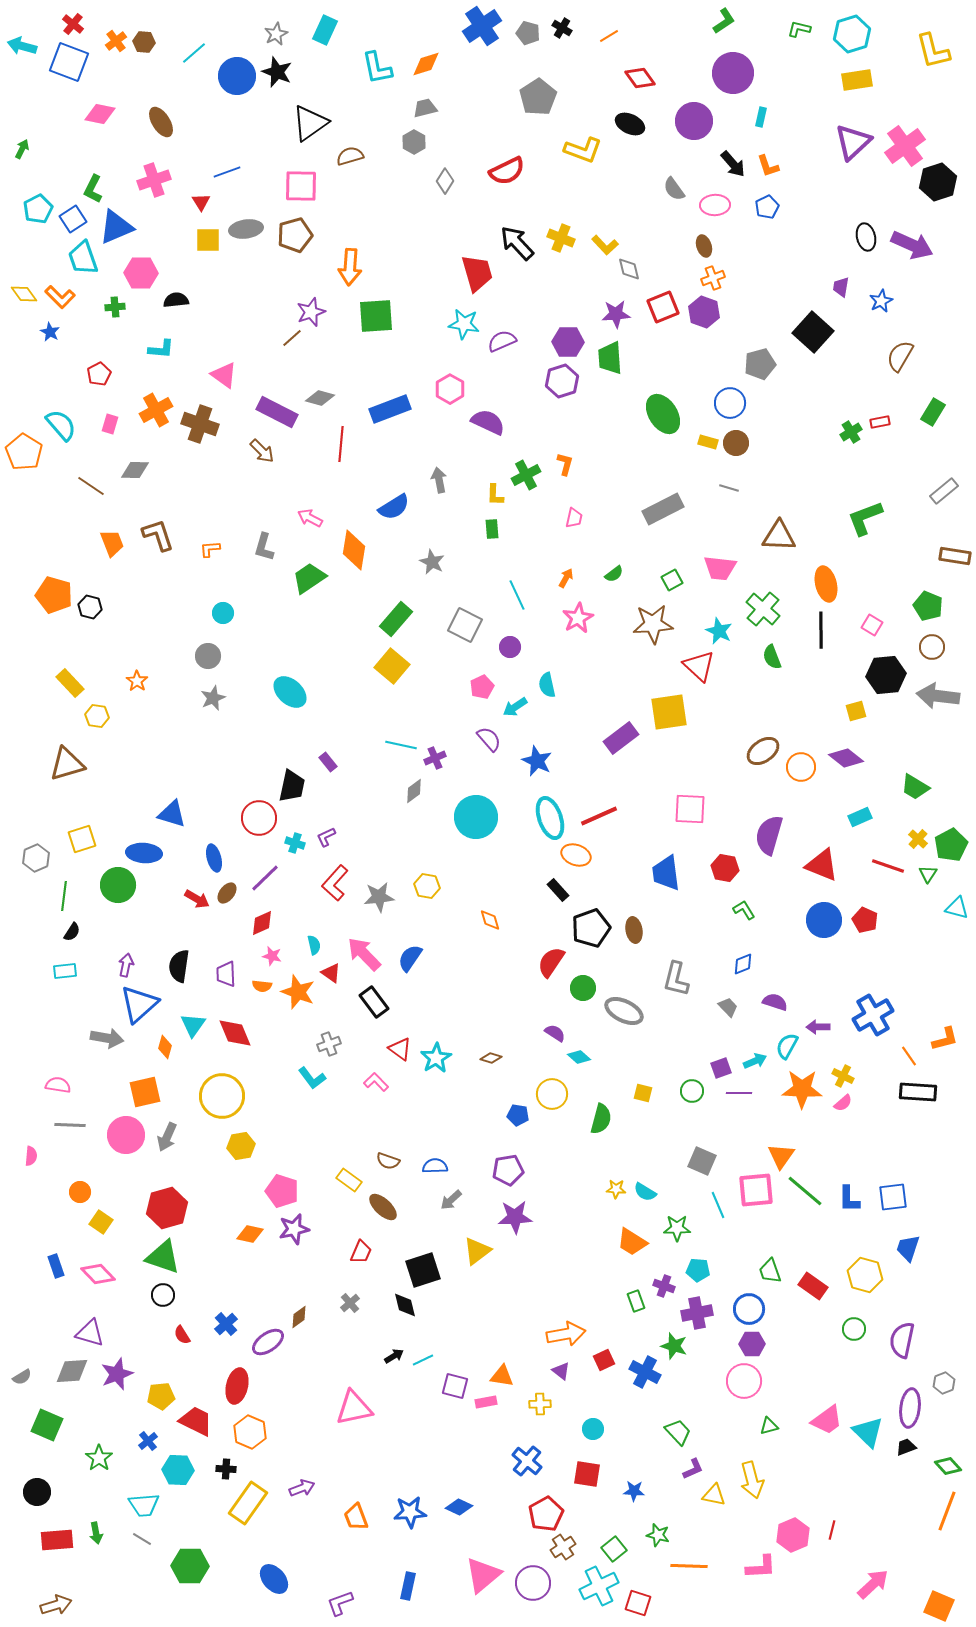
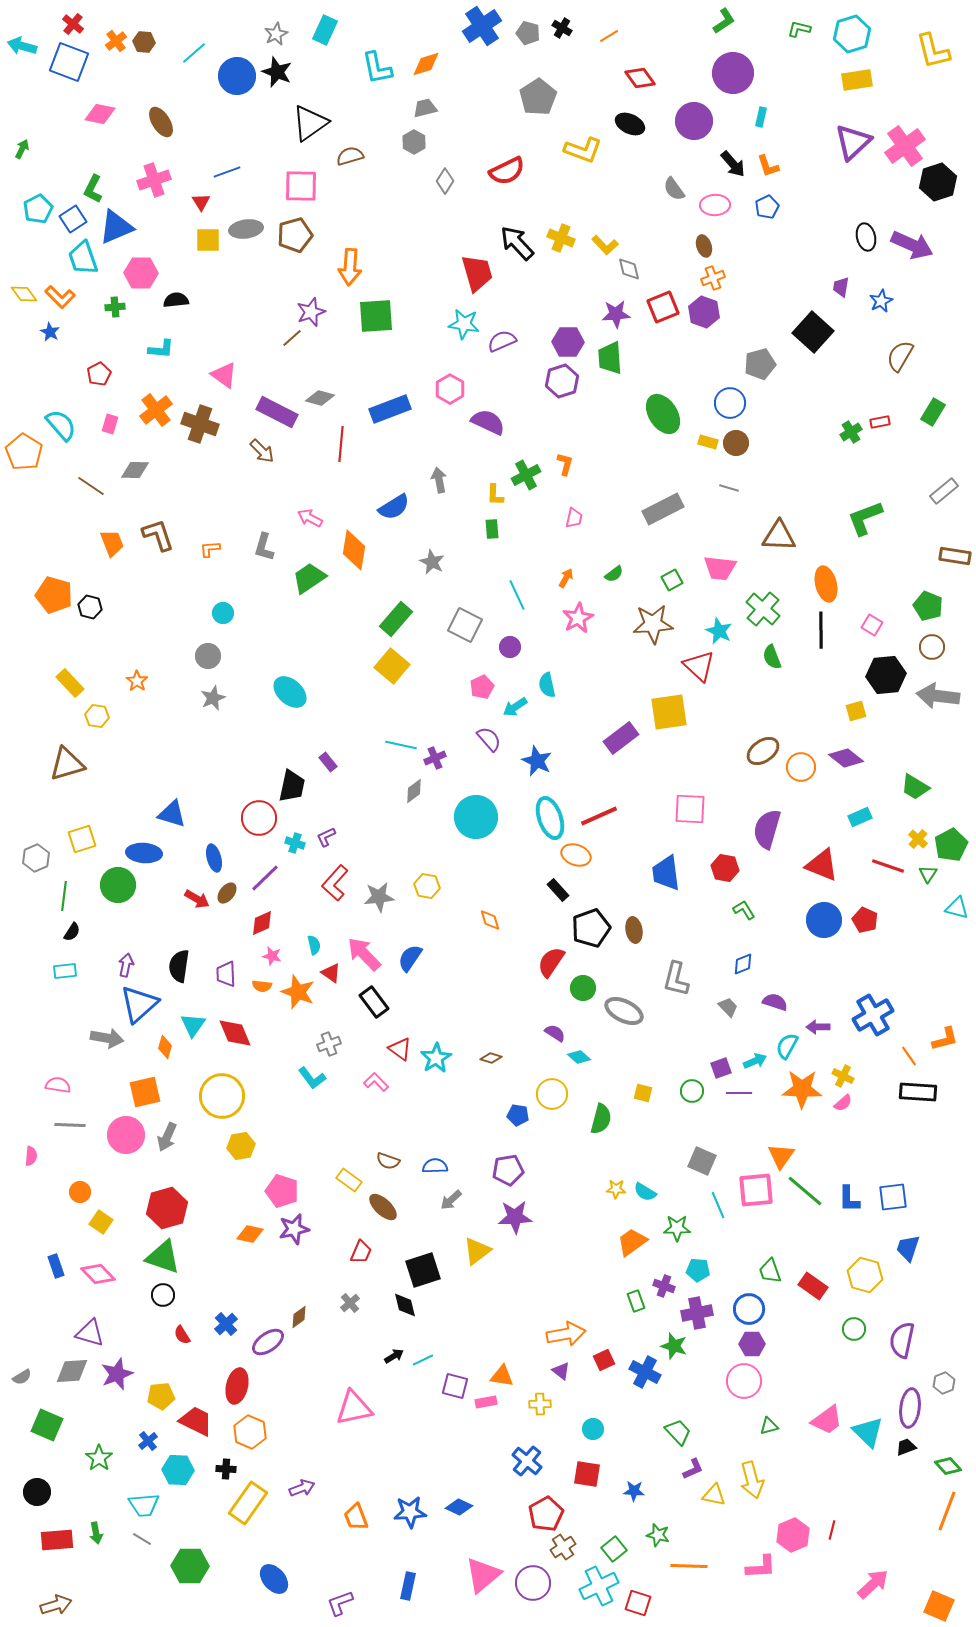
orange cross at (156, 410): rotated 8 degrees counterclockwise
purple semicircle at (769, 835): moved 2 px left, 6 px up
orange trapezoid at (632, 1242): rotated 112 degrees clockwise
